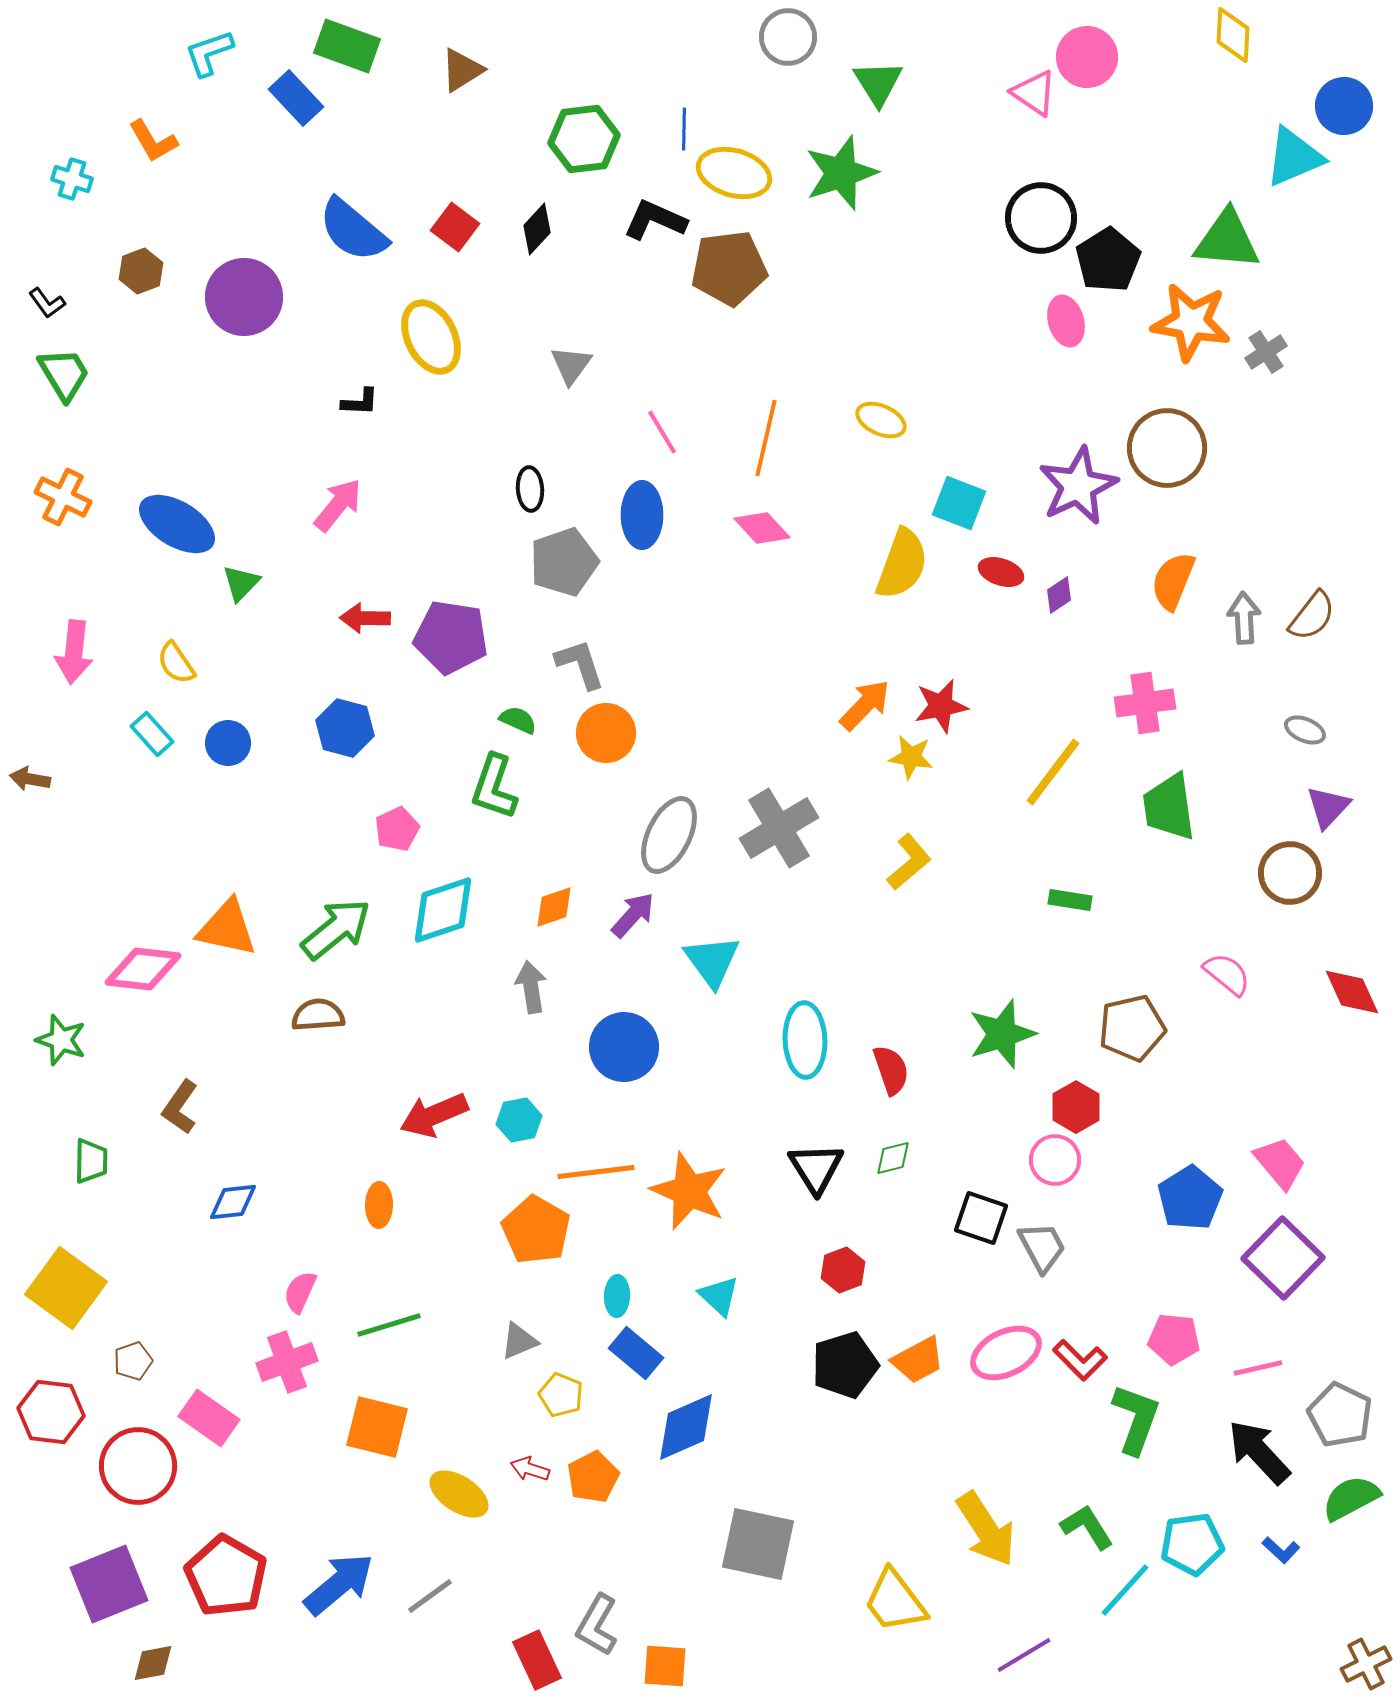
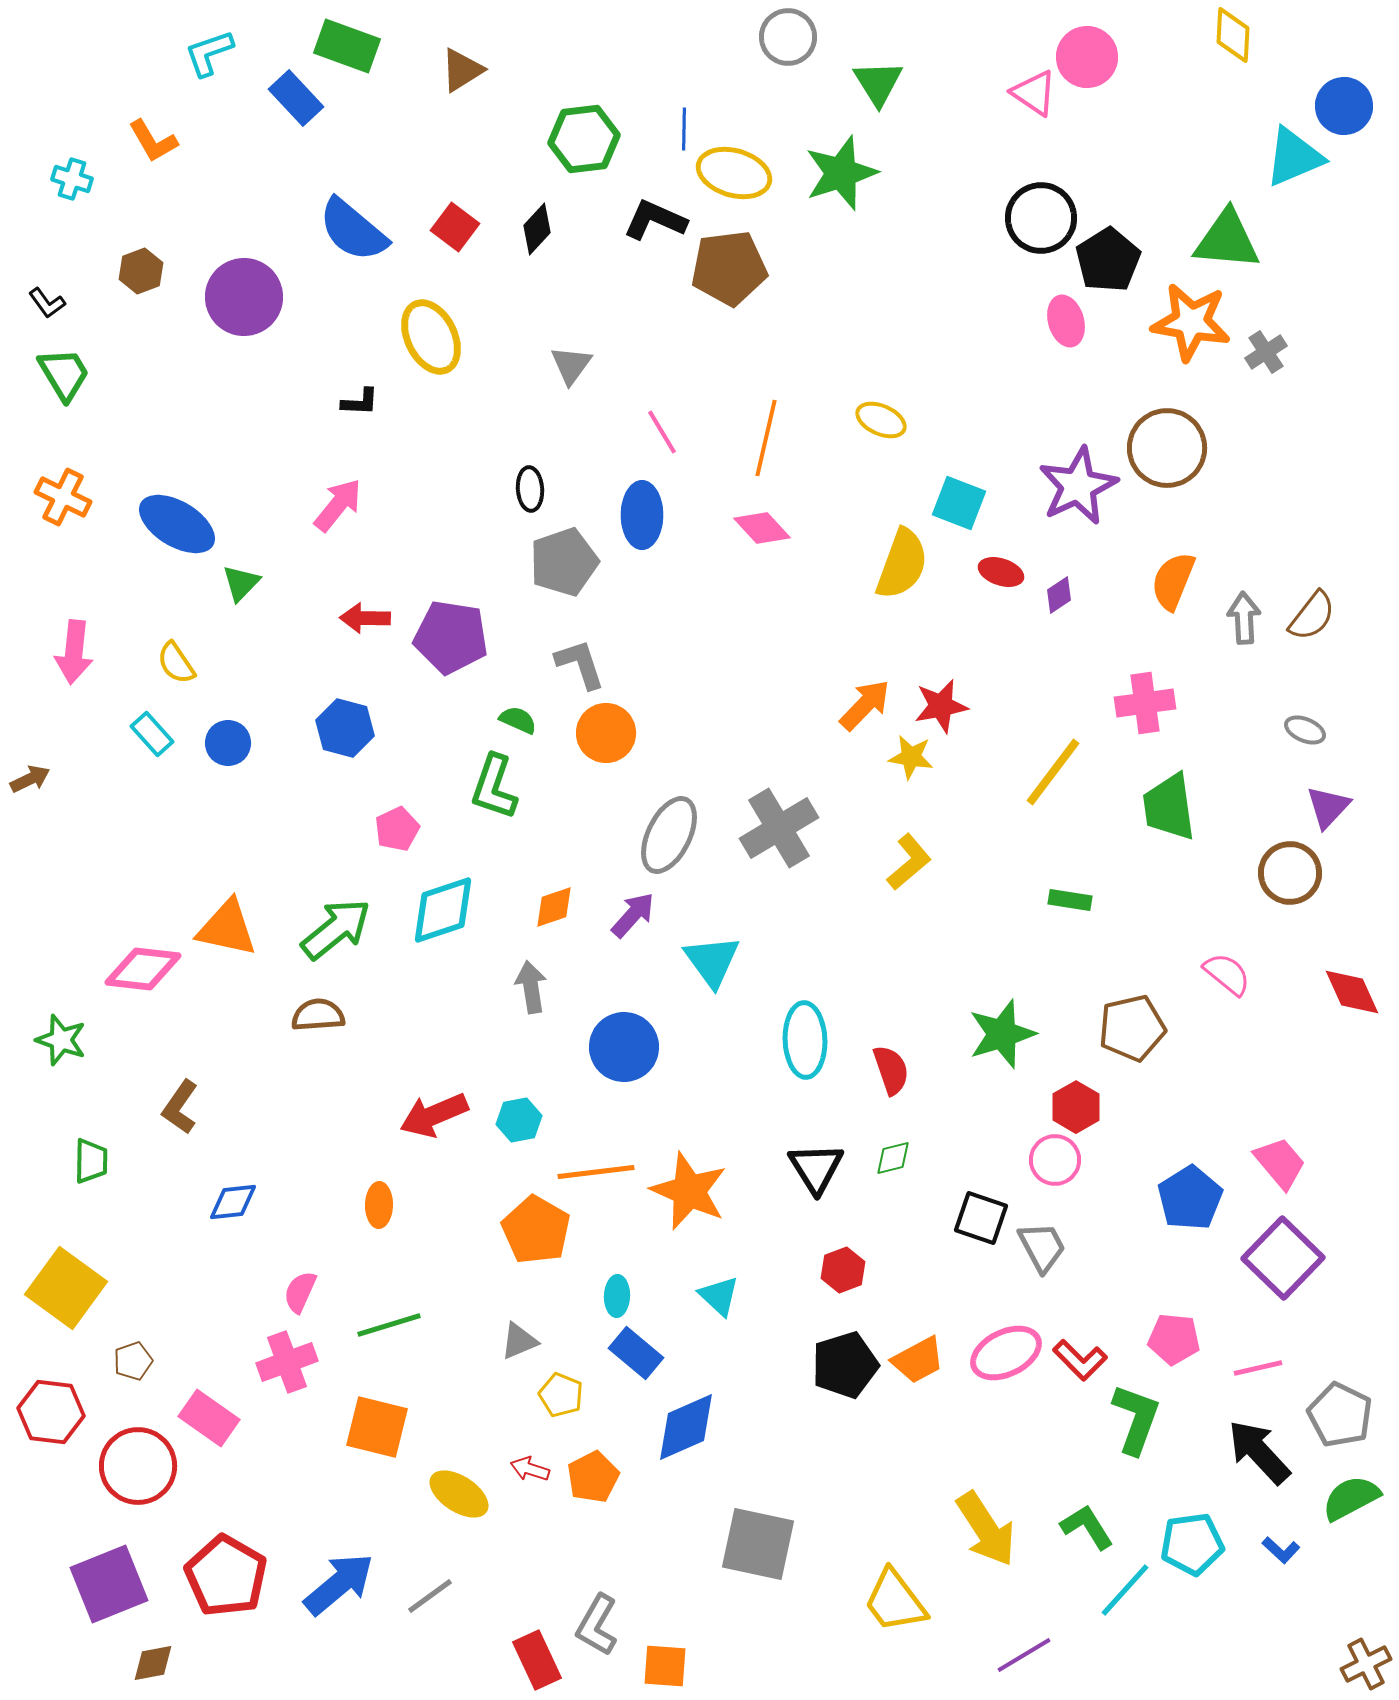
brown arrow at (30, 779): rotated 144 degrees clockwise
